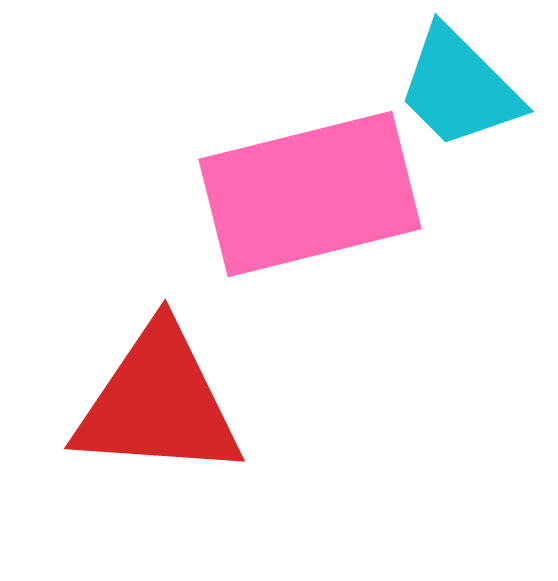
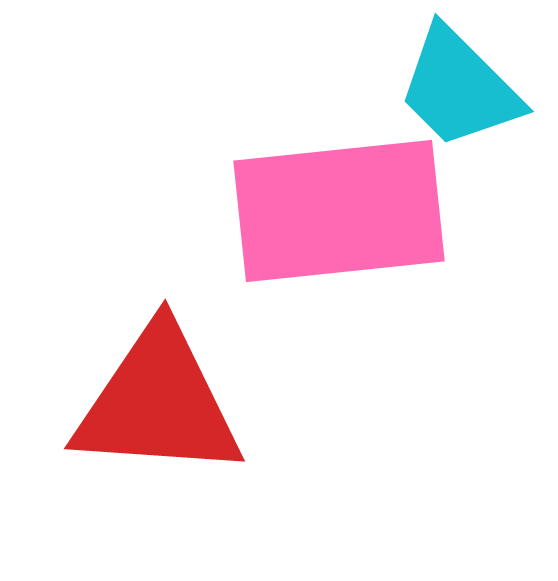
pink rectangle: moved 29 px right, 17 px down; rotated 8 degrees clockwise
